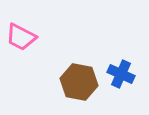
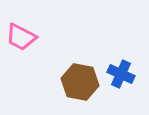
brown hexagon: moved 1 px right
